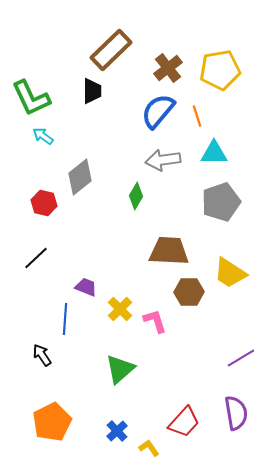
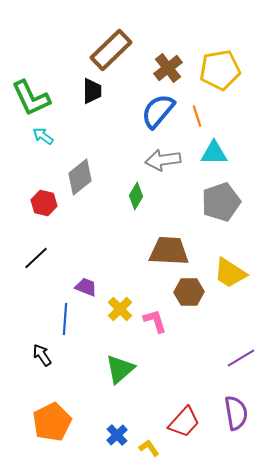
blue cross: moved 4 px down
